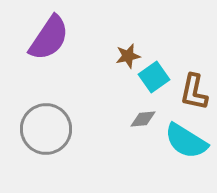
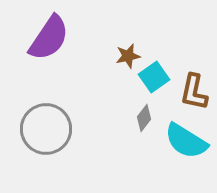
gray diamond: moved 1 px right, 1 px up; rotated 48 degrees counterclockwise
